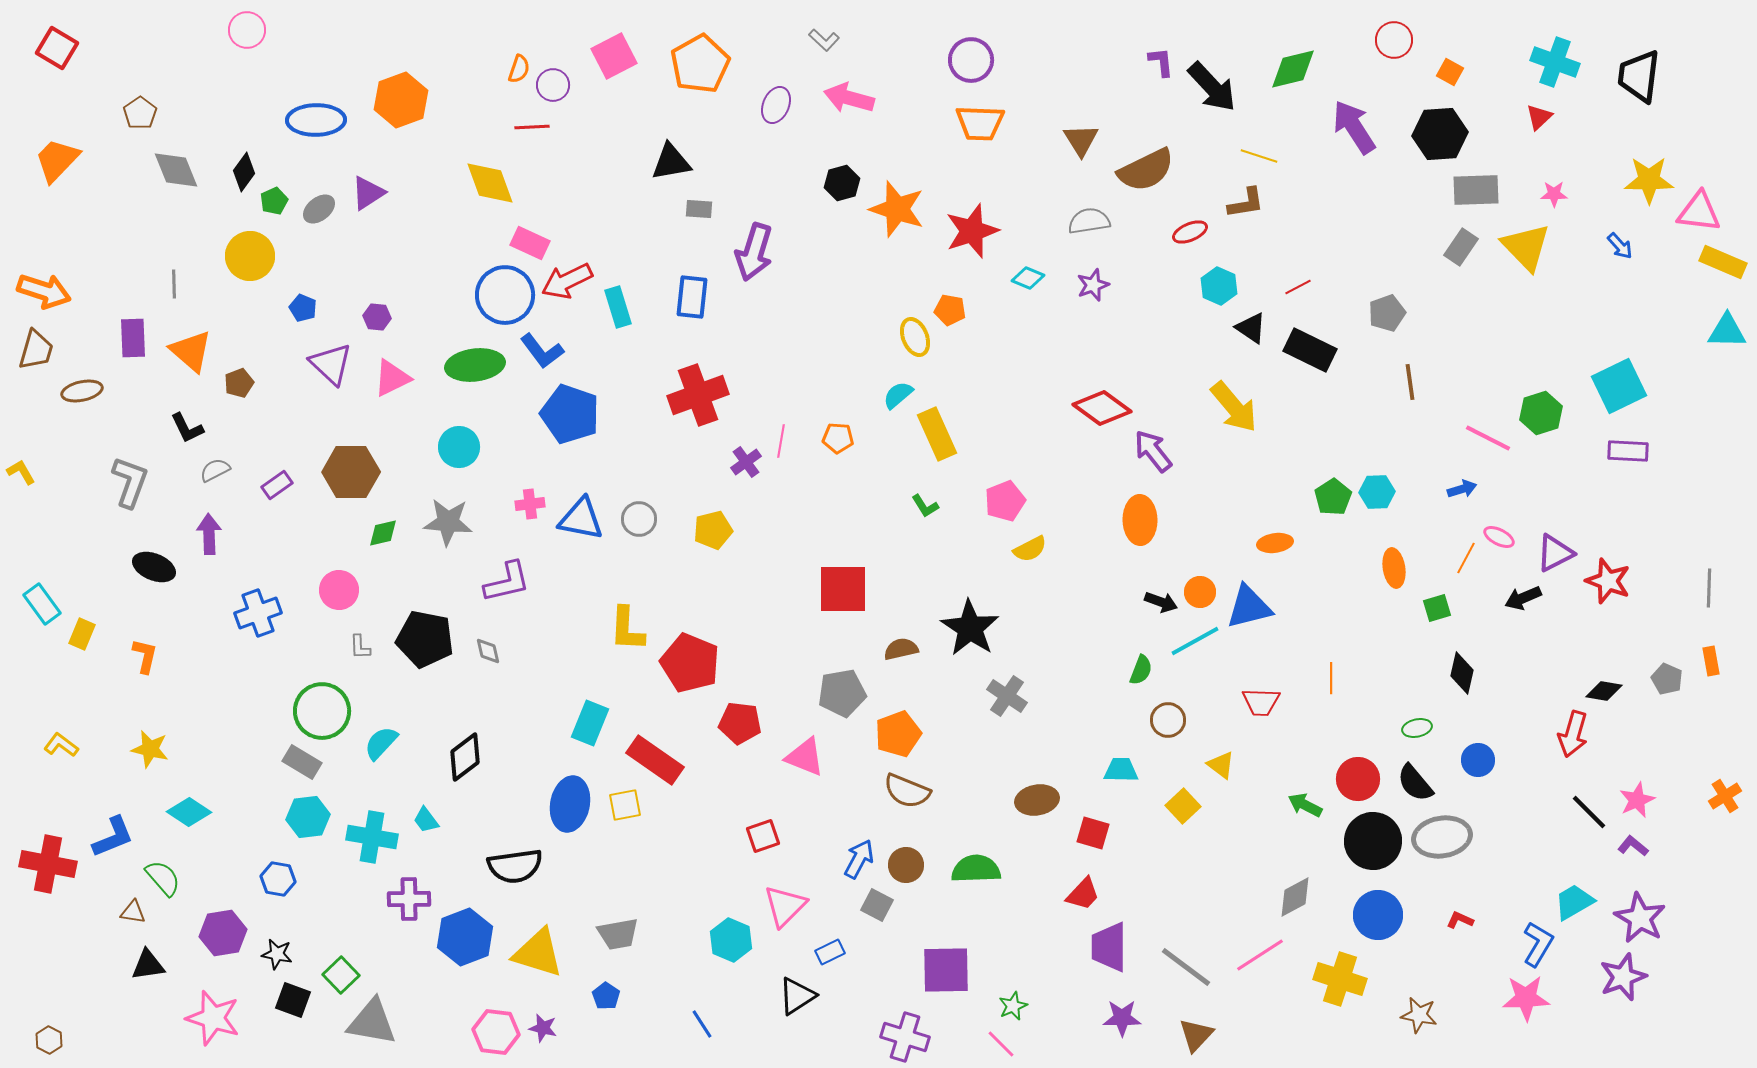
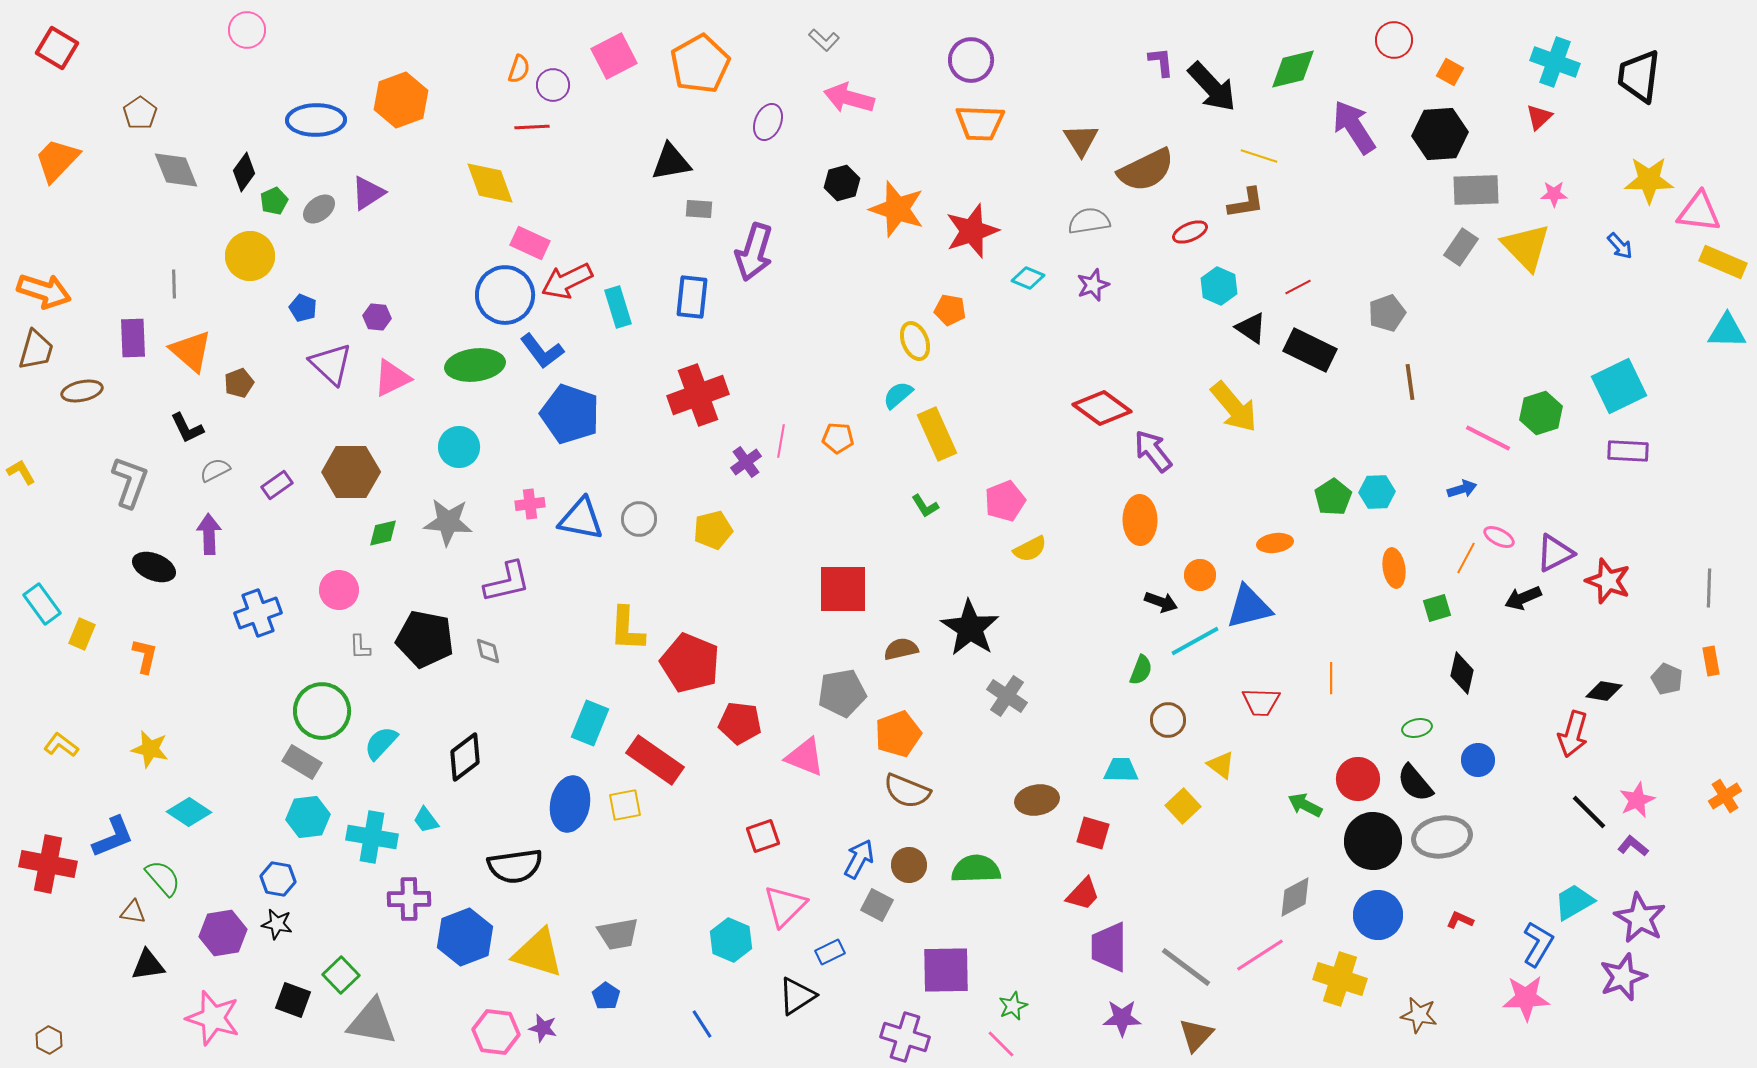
purple ellipse at (776, 105): moved 8 px left, 17 px down
yellow ellipse at (915, 337): moved 4 px down
orange circle at (1200, 592): moved 17 px up
brown circle at (906, 865): moved 3 px right
black star at (277, 954): moved 30 px up
